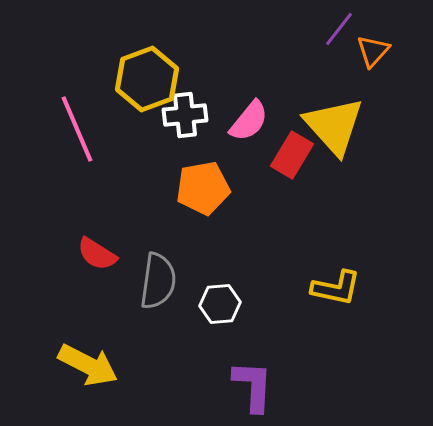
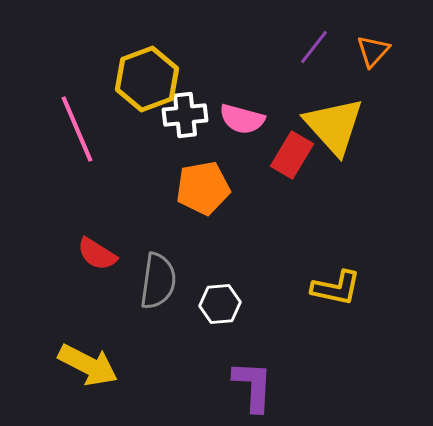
purple line: moved 25 px left, 18 px down
pink semicircle: moved 7 px left, 2 px up; rotated 66 degrees clockwise
